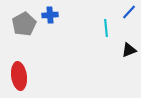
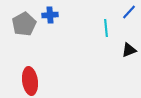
red ellipse: moved 11 px right, 5 px down
